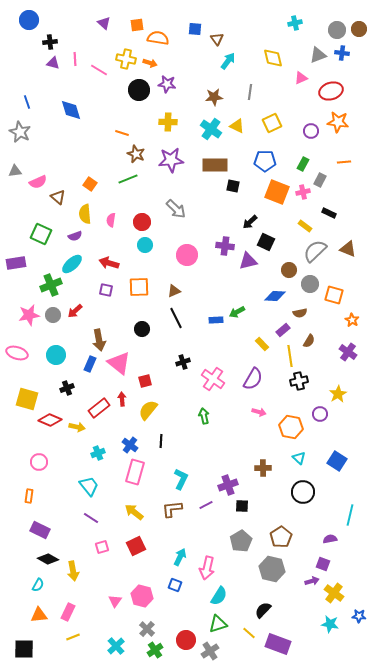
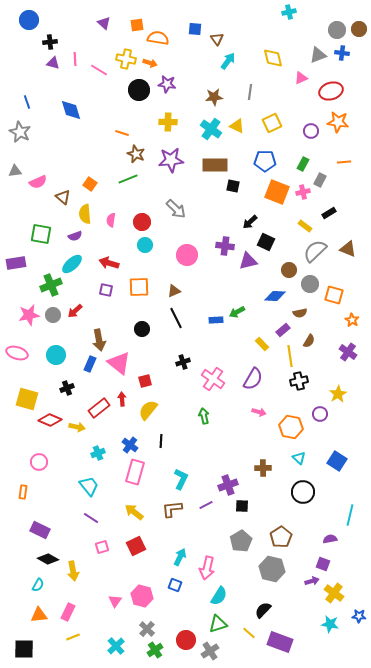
cyan cross at (295, 23): moved 6 px left, 11 px up
brown triangle at (58, 197): moved 5 px right
black rectangle at (329, 213): rotated 56 degrees counterclockwise
green square at (41, 234): rotated 15 degrees counterclockwise
orange rectangle at (29, 496): moved 6 px left, 4 px up
purple rectangle at (278, 644): moved 2 px right, 2 px up
